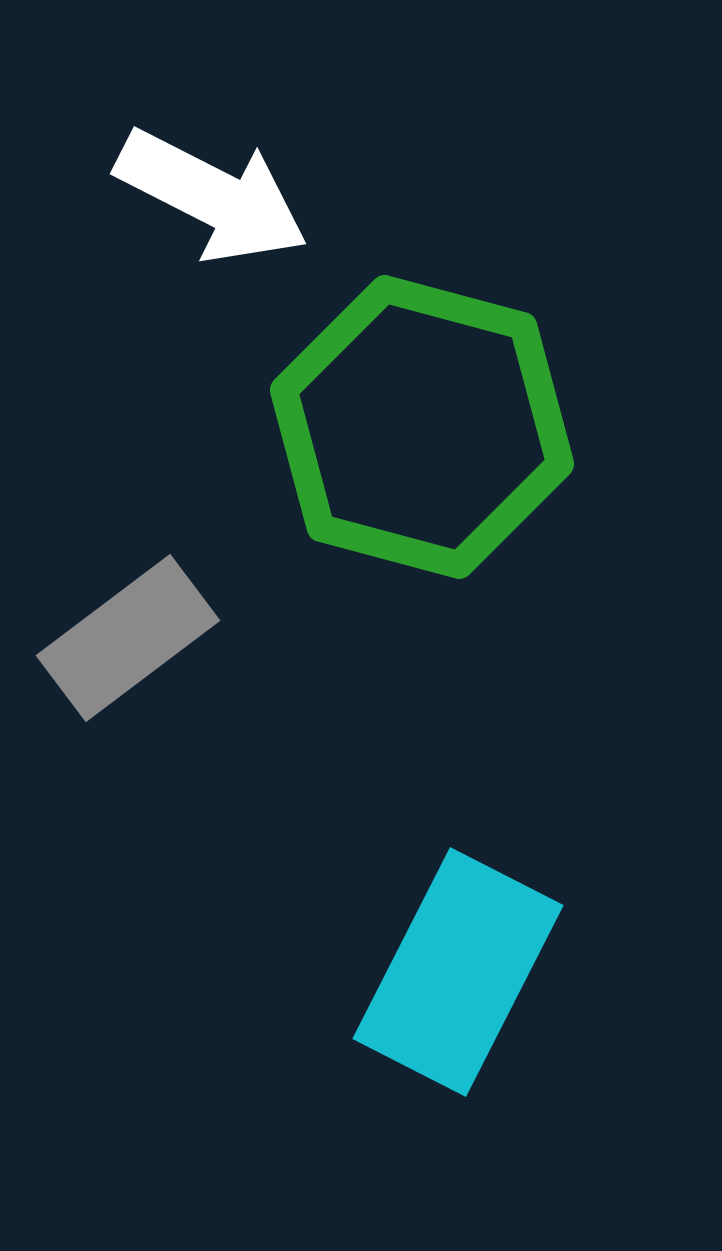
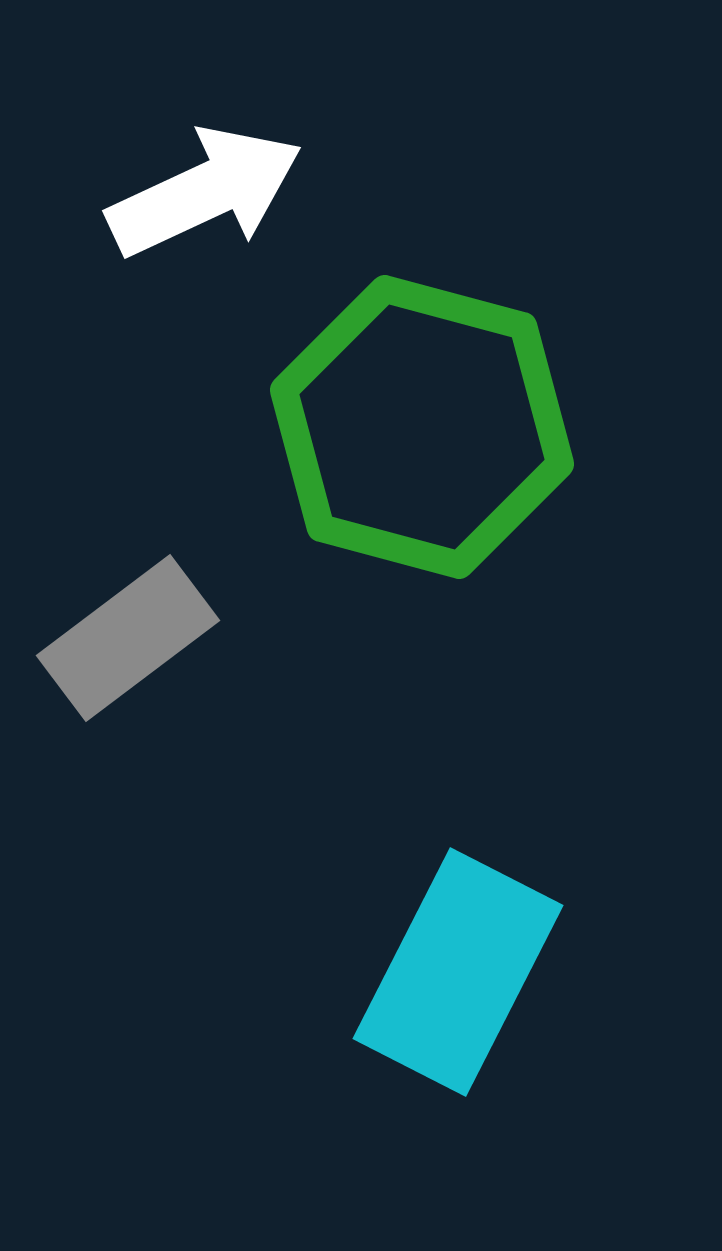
white arrow: moved 7 px left, 4 px up; rotated 52 degrees counterclockwise
